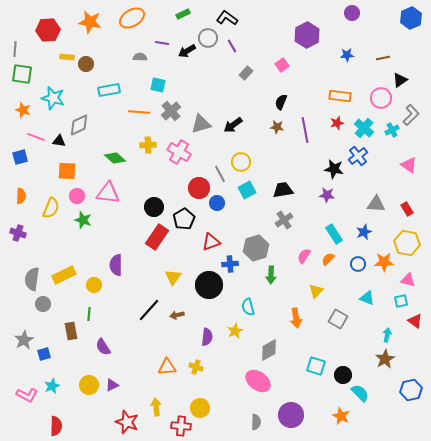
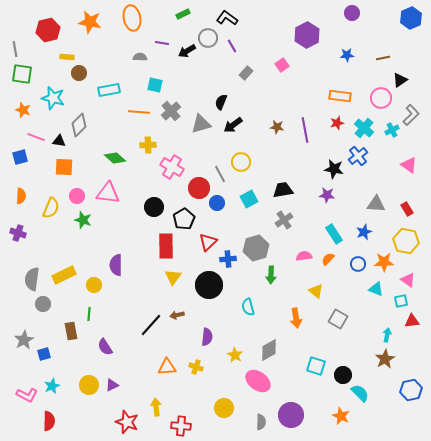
orange ellipse at (132, 18): rotated 70 degrees counterclockwise
red hexagon at (48, 30): rotated 10 degrees counterclockwise
gray line at (15, 49): rotated 14 degrees counterclockwise
brown circle at (86, 64): moved 7 px left, 9 px down
cyan square at (158, 85): moved 3 px left
black semicircle at (281, 102): moved 60 px left
gray diamond at (79, 125): rotated 20 degrees counterclockwise
pink cross at (179, 152): moved 7 px left, 15 px down
orange square at (67, 171): moved 3 px left, 4 px up
cyan square at (247, 190): moved 2 px right, 9 px down
red rectangle at (157, 237): moved 9 px right, 9 px down; rotated 35 degrees counterclockwise
red triangle at (211, 242): moved 3 px left; rotated 24 degrees counterclockwise
yellow hexagon at (407, 243): moved 1 px left, 2 px up
pink semicircle at (304, 256): rotated 49 degrees clockwise
blue cross at (230, 264): moved 2 px left, 5 px up
pink triangle at (408, 280): rotated 21 degrees clockwise
yellow triangle at (316, 291): rotated 35 degrees counterclockwise
cyan triangle at (367, 298): moved 9 px right, 9 px up
black line at (149, 310): moved 2 px right, 15 px down
red triangle at (415, 321): moved 3 px left; rotated 42 degrees counterclockwise
yellow star at (235, 331): moved 24 px down; rotated 14 degrees counterclockwise
purple semicircle at (103, 347): moved 2 px right
yellow circle at (200, 408): moved 24 px right
gray semicircle at (256, 422): moved 5 px right
red semicircle at (56, 426): moved 7 px left, 5 px up
